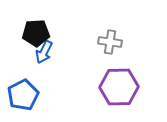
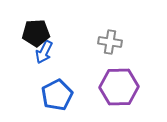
blue pentagon: moved 34 px right
